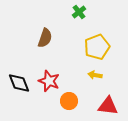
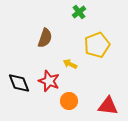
yellow pentagon: moved 2 px up
yellow arrow: moved 25 px left, 11 px up; rotated 16 degrees clockwise
